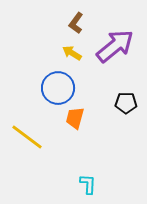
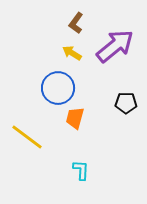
cyan L-shape: moved 7 px left, 14 px up
